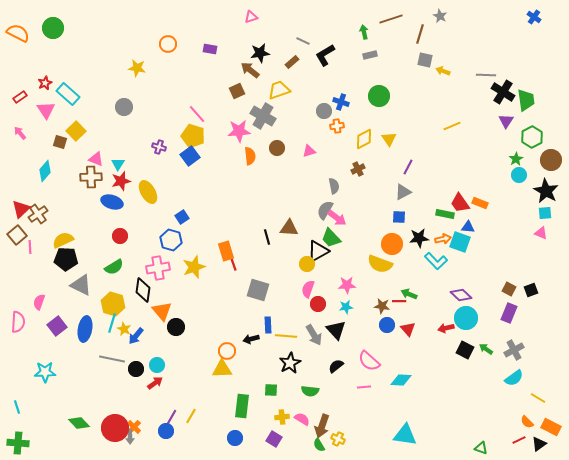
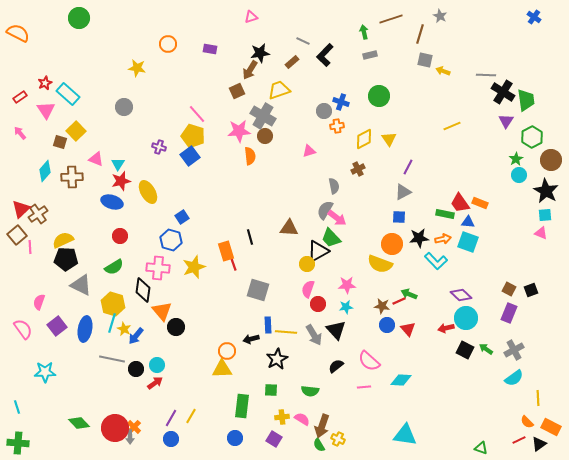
green circle at (53, 28): moved 26 px right, 10 px up
black L-shape at (325, 55): rotated 15 degrees counterclockwise
brown arrow at (250, 70): rotated 96 degrees counterclockwise
brown circle at (277, 148): moved 12 px left, 12 px up
brown cross at (91, 177): moved 19 px left
cyan square at (545, 213): moved 2 px down
blue triangle at (468, 227): moved 5 px up
black line at (267, 237): moved 17 px left
cyan square at (460, 242): moved 8 px right
pink cross at (158, 268): rotated 15 degrees clockwise
red line at (399, 301): rotated 24 degrees counterclockwise
pink semicircle at (18, 322): moved 5 px right, 7 px down; rotated 40 degrees counterclockwise
yellow line at (286, 336): moved 4 px up
black star at (290, 363): moved 13 px left, 4 px up
yellow line at (538, 398): rotated 56 degrees clockwise
blue circle at (166, 431): moved 5 px right, 8 px down
